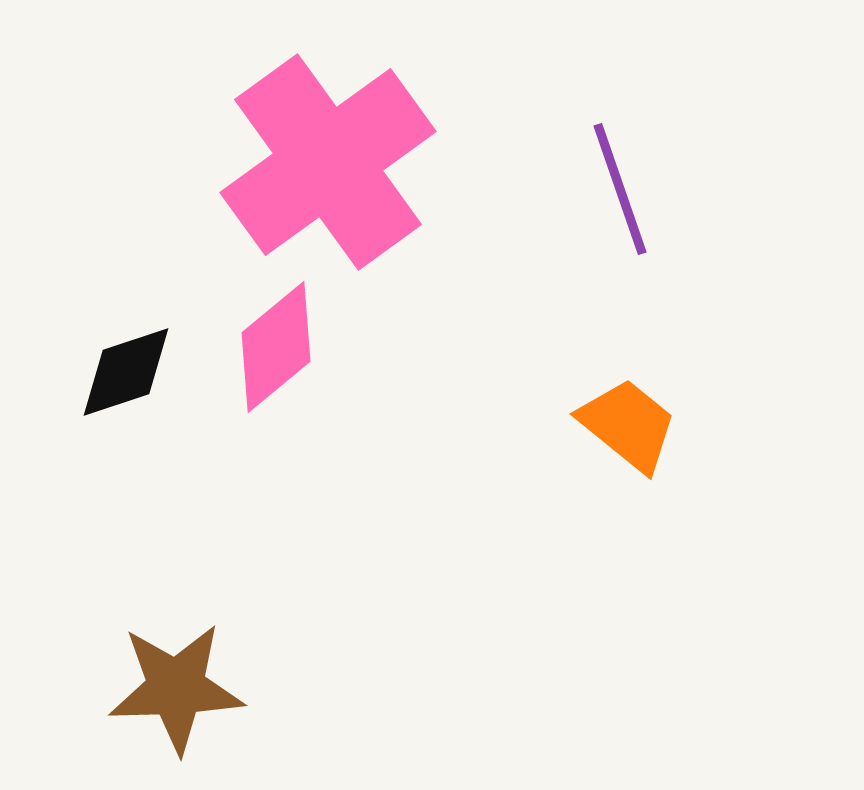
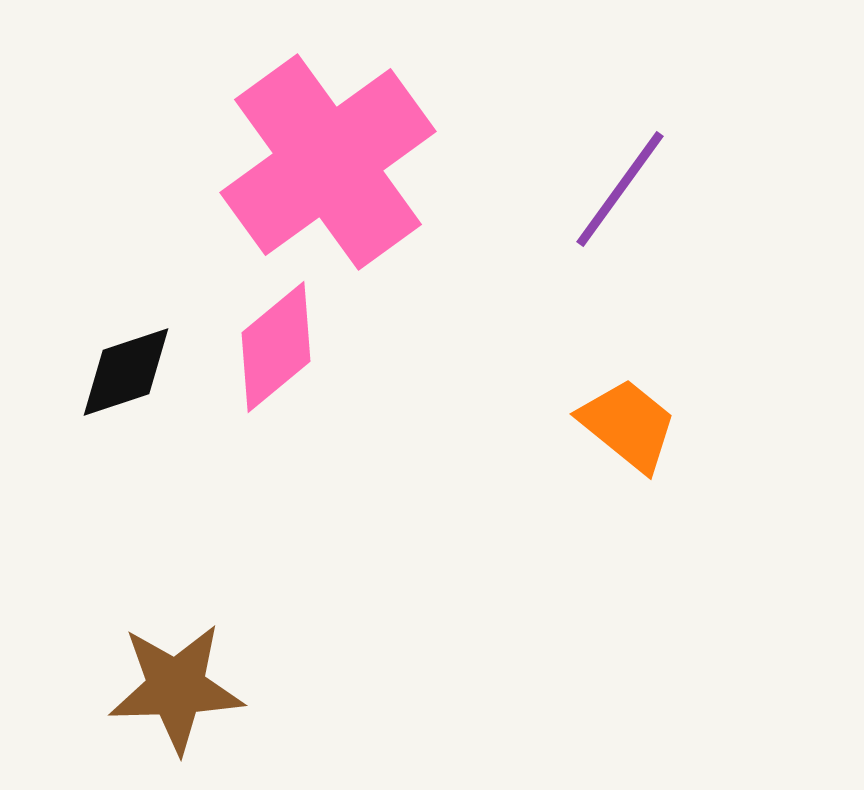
purple line: rotated 55 degrees clockwise
